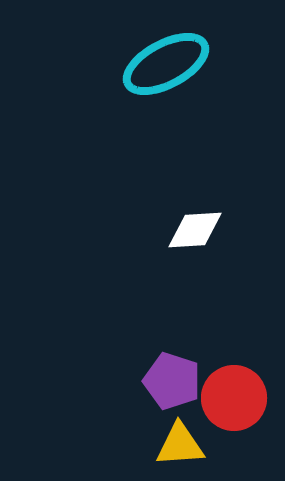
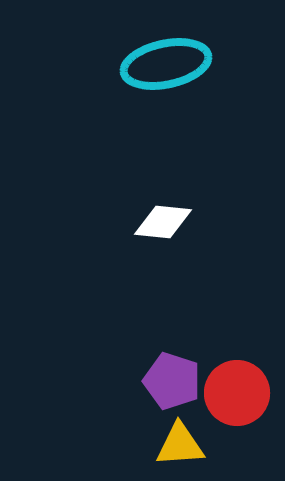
cyan ellipse: rotated 16 degrees clockwise
white diamond: moved 32 px left, 8 px up; rotated 10 degrees clockwise
red circle: moved 3 px right, 5 px up
